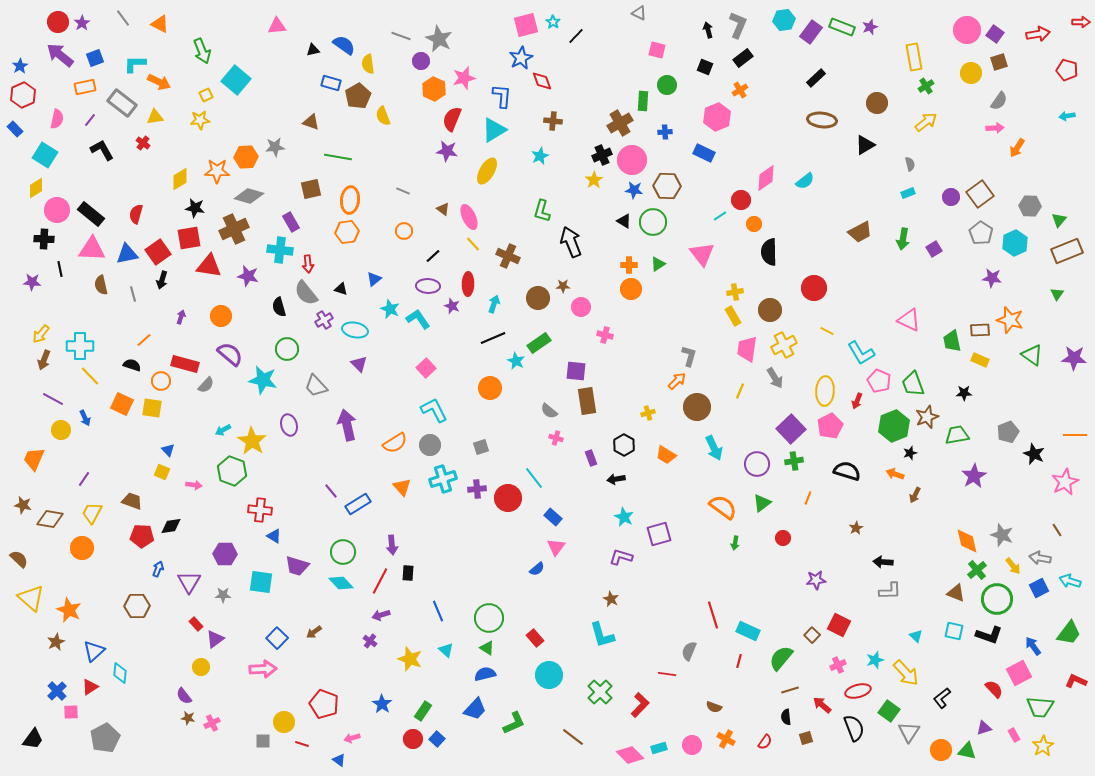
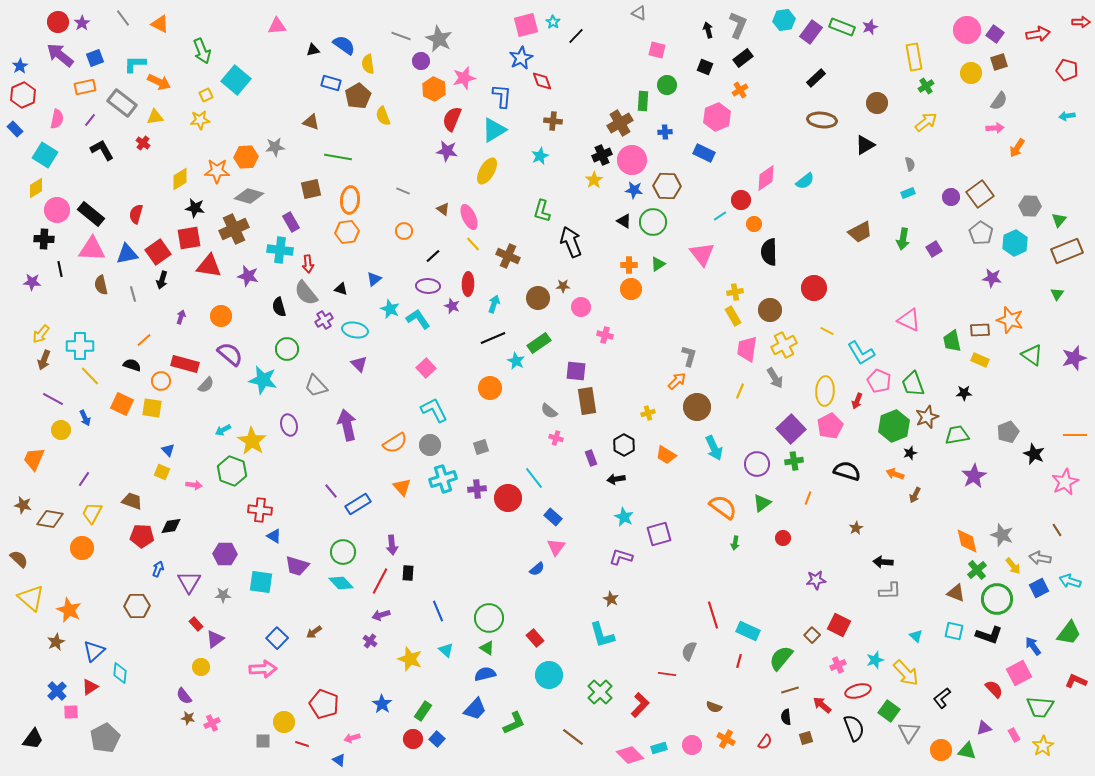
purple star at (1074, 358): rotated 20 degrees counterclockwise
